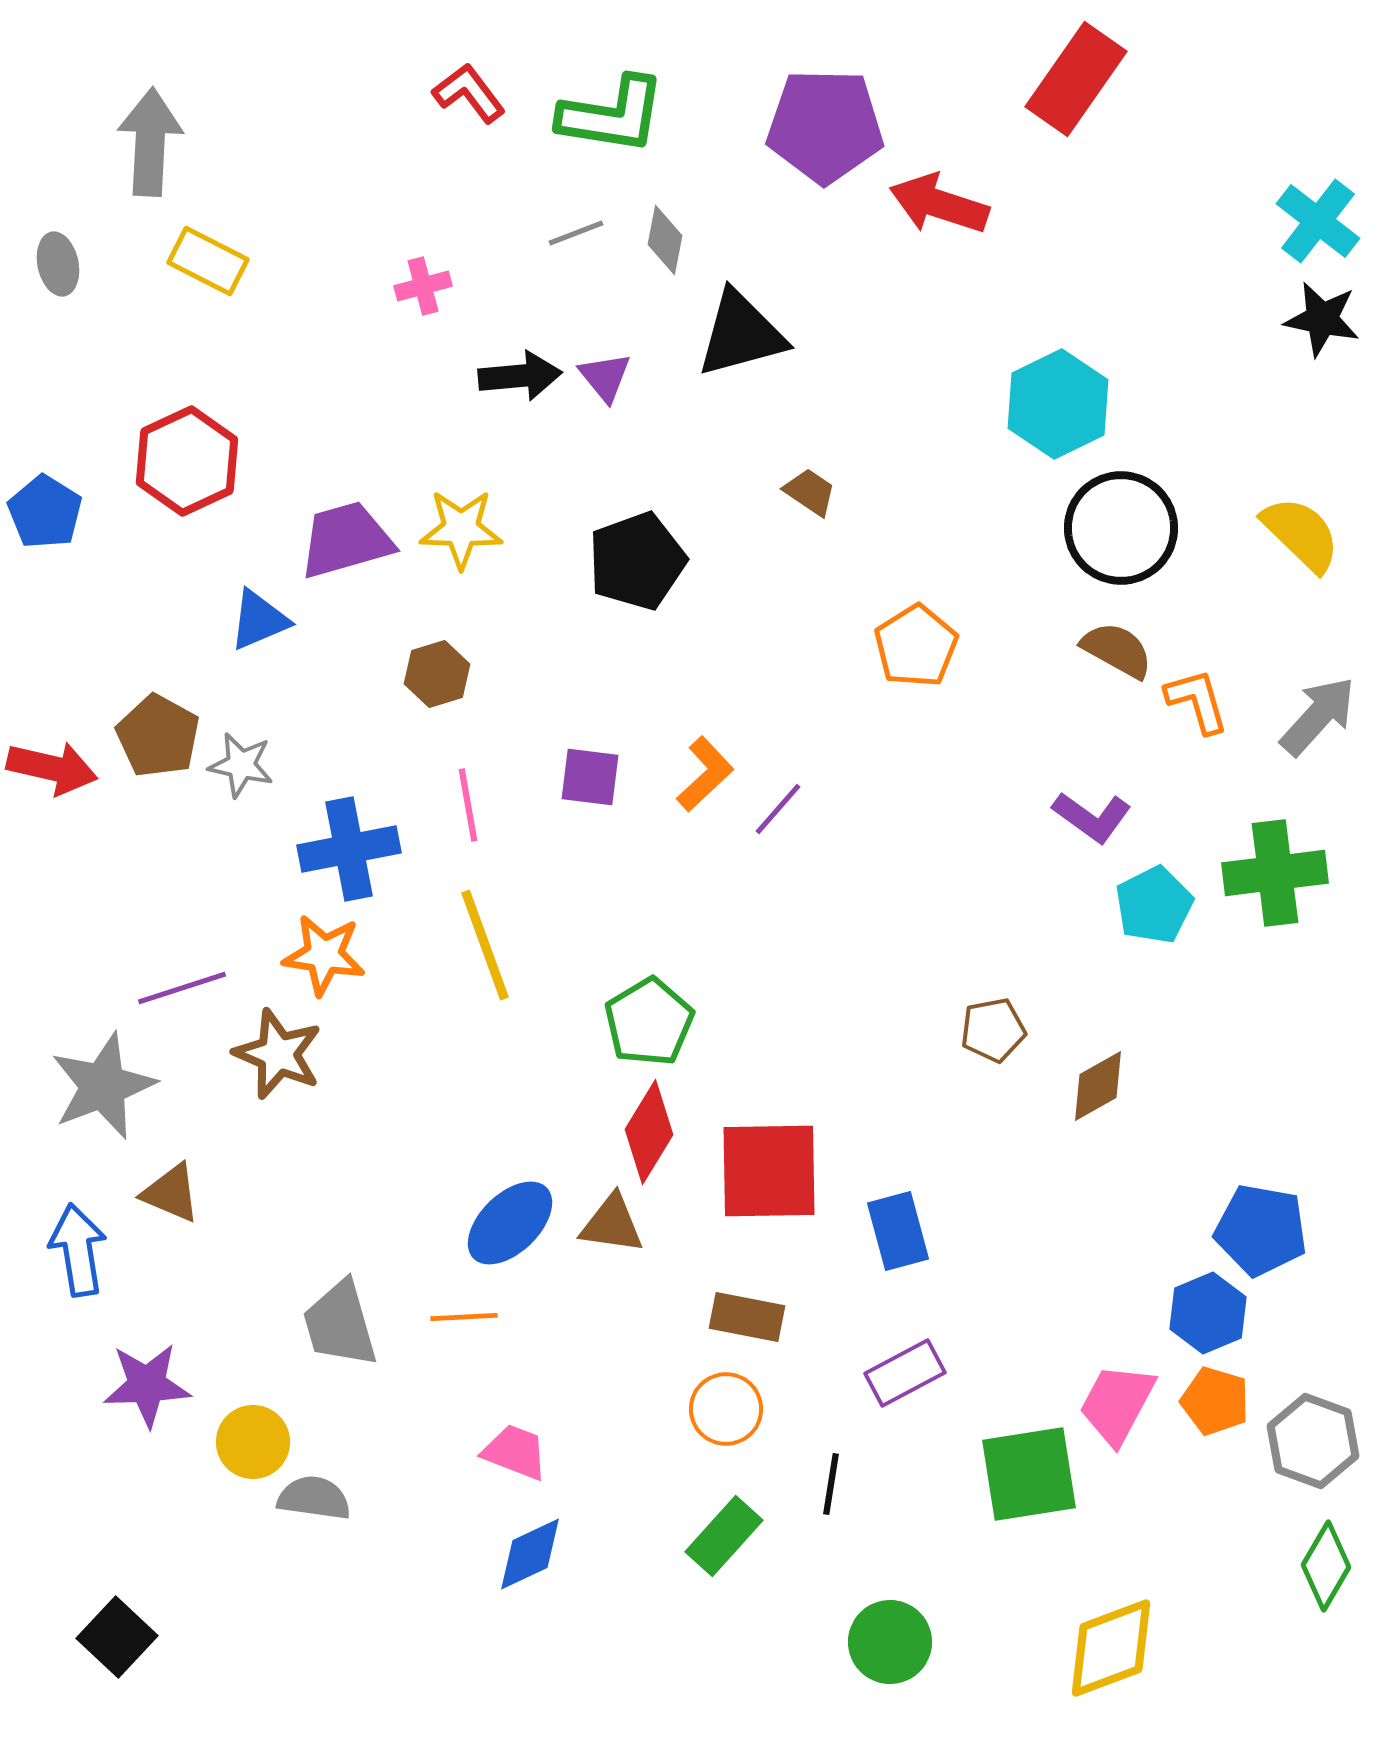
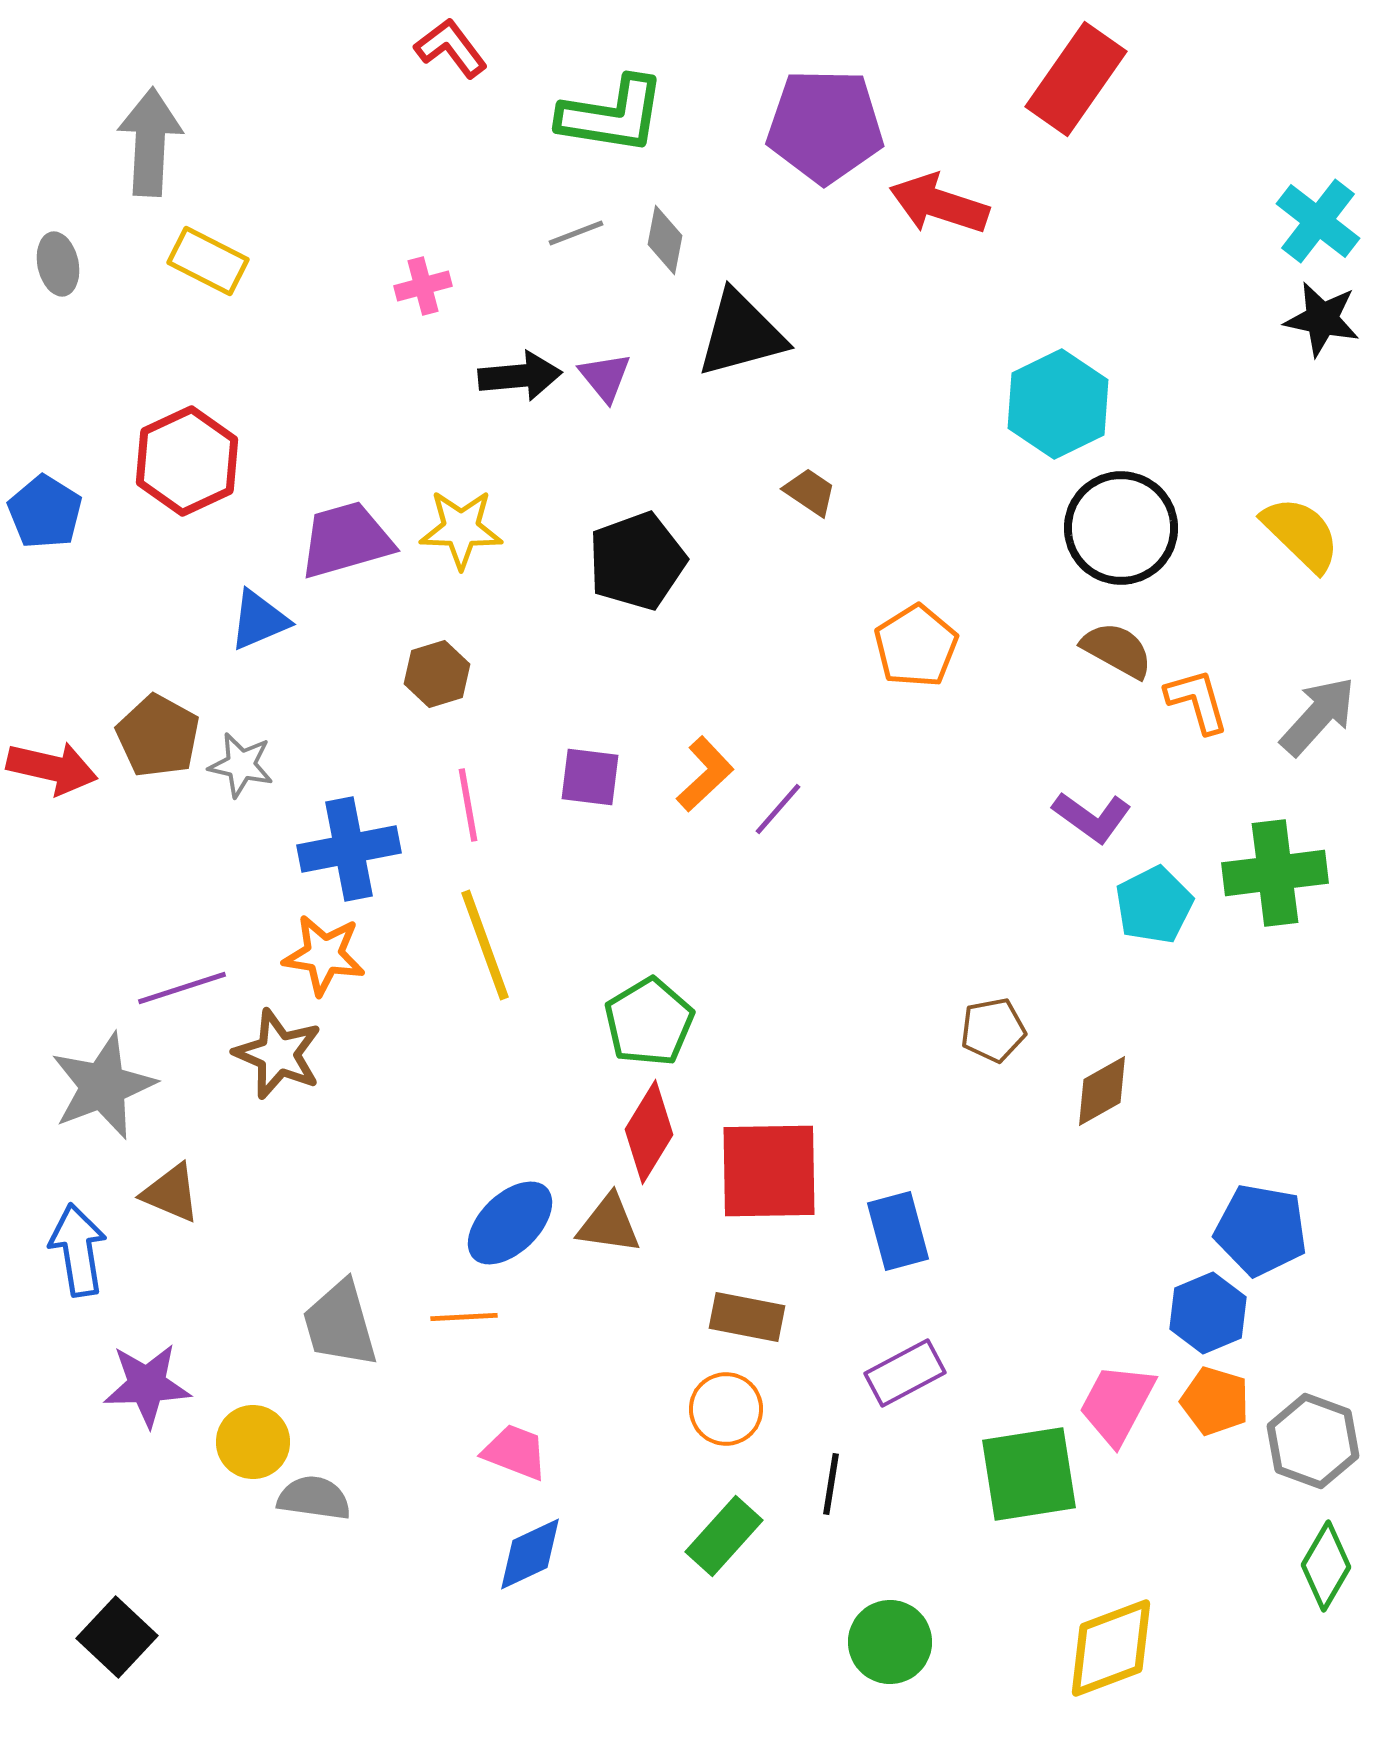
red L-shape at (469, 93): moved 18 px left, 45 px up
brown diamond at (1098, 1086): moved 4 px right, 5 px down
brown triangle at (612, 1224): moved 3 px left
